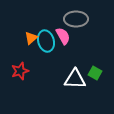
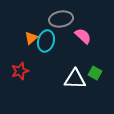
gray ellipse: moved 15 px left; rotated 10 degrees counterclockwise
pink semicircle: moved 20 px right; rotated 18 degrees counterclockwise
cyan ellipse: rotated 30 degrees clockwise
